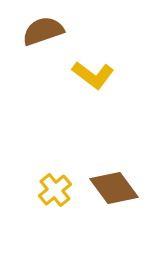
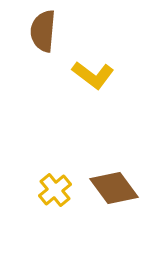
brown semicircle: rotated 66 degrees counterclockwise
